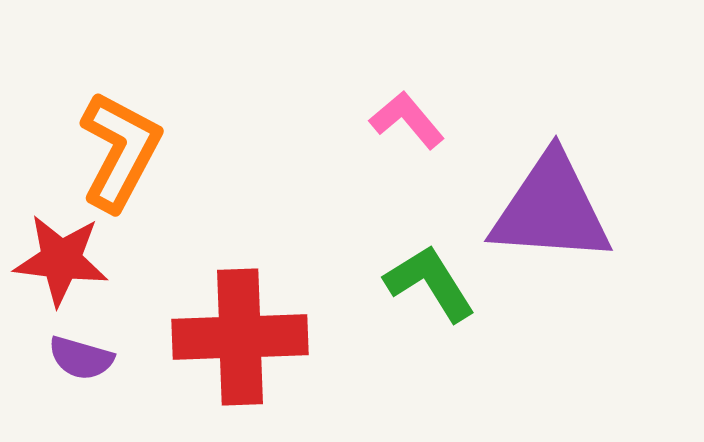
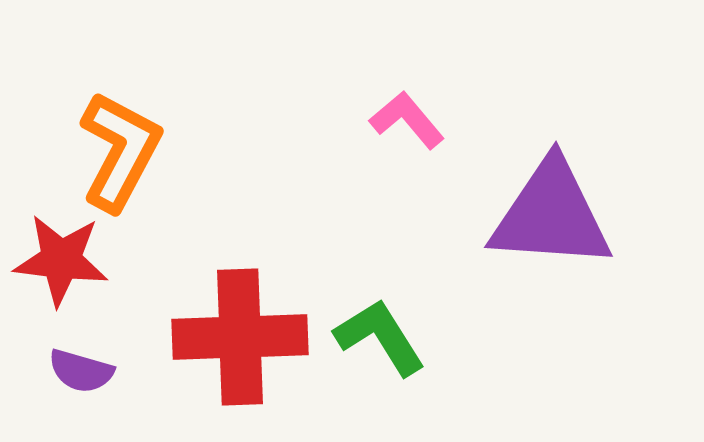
purple triangle: moved 6 px down
green L-shape: moved 50 px left, 54 px down
purple semicircle: moved 13 px down
